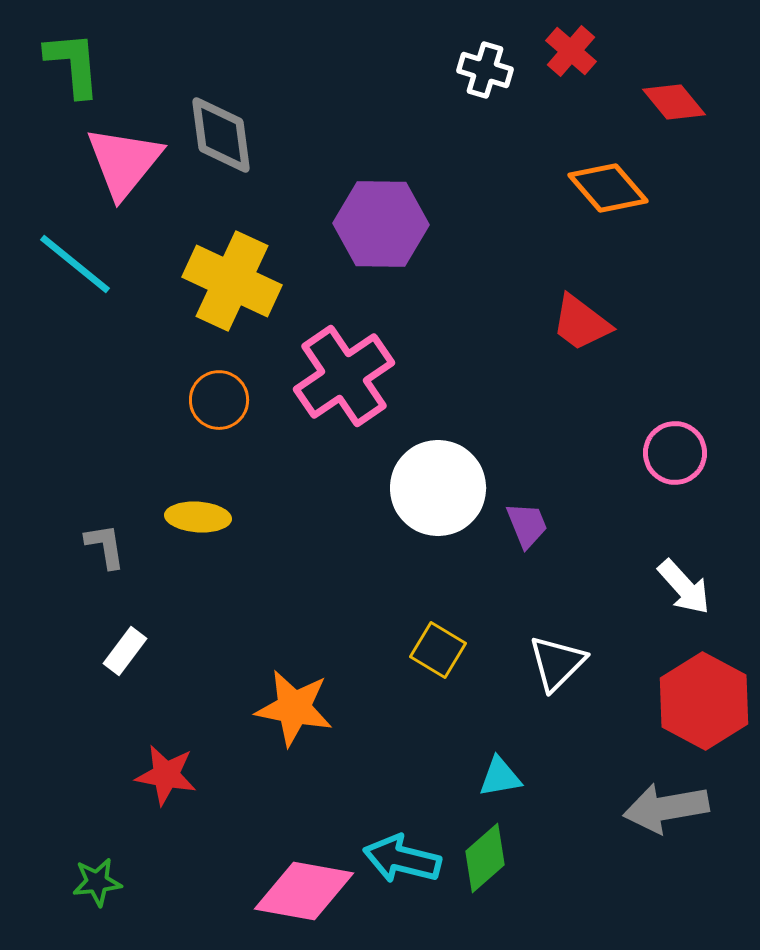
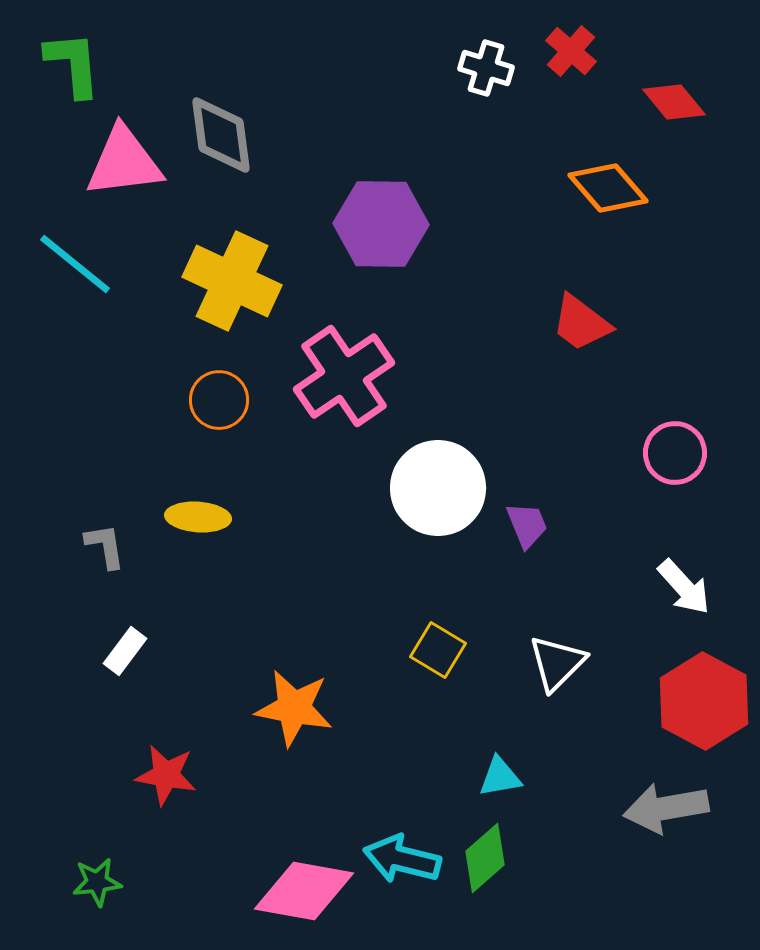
white cross: moved 1 px right, 2 px up
pink triangle: rotated 44 degrees clockwise
